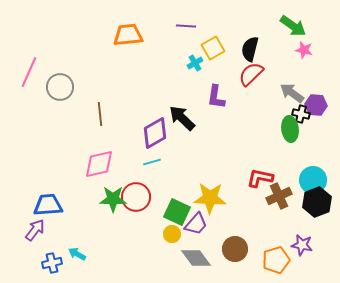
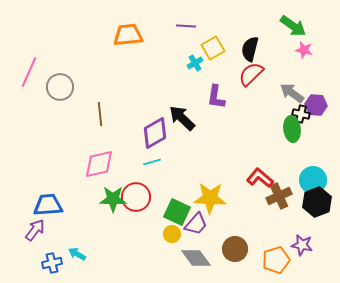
green ellipse: moved 2 px right
red L-shape: rotated 28 degrees clockwise
